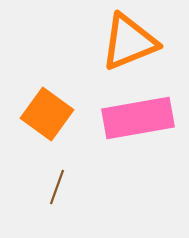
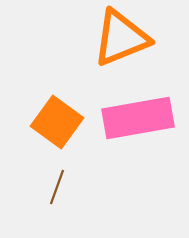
orange triangle: moved 8 px left, 4 px up
orange square: moved 10 px right, 8 px down
